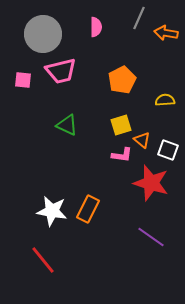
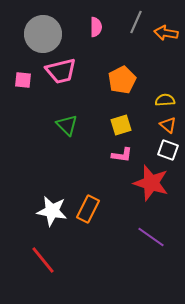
gray line: moved 3 px left, 4 px down
green triangle: rotated 20 degrees clockwise
orange triangle: moved 26 px right, 15 px up
